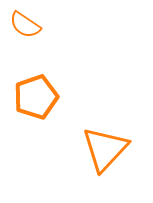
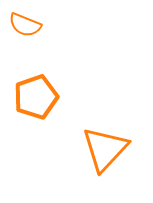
orange semicircle: rotated 12 degrees counterclockwise
